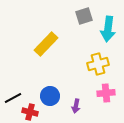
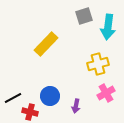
cyan arrow: moved 2 px up
pink cross: rotated 24 degrees counterclockwise
